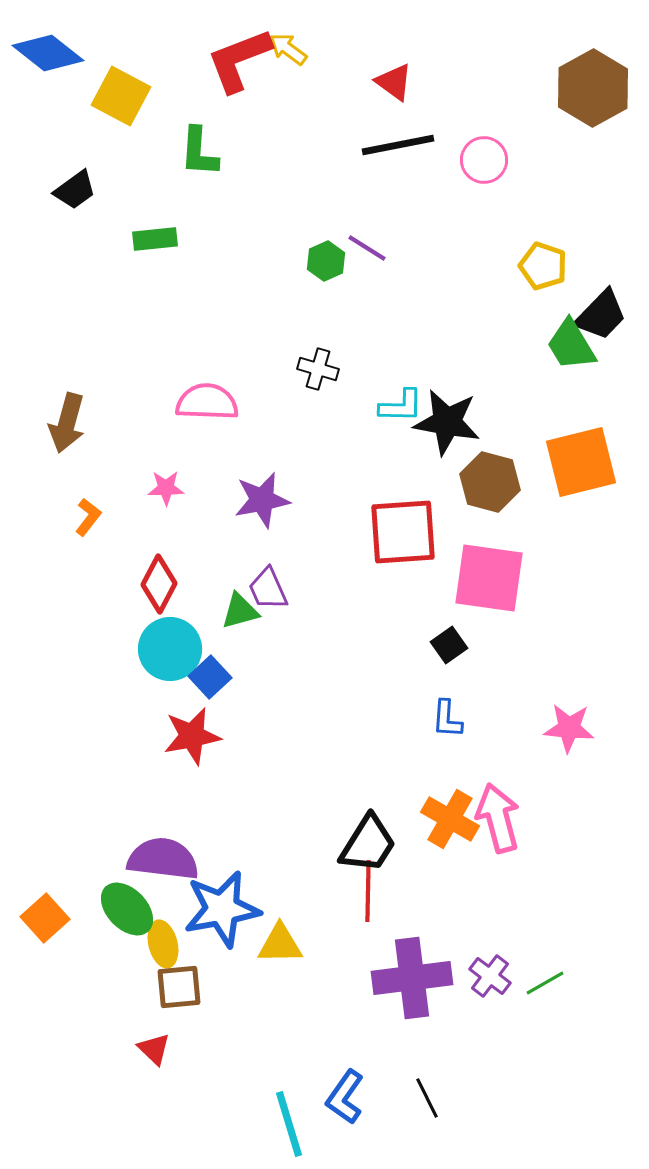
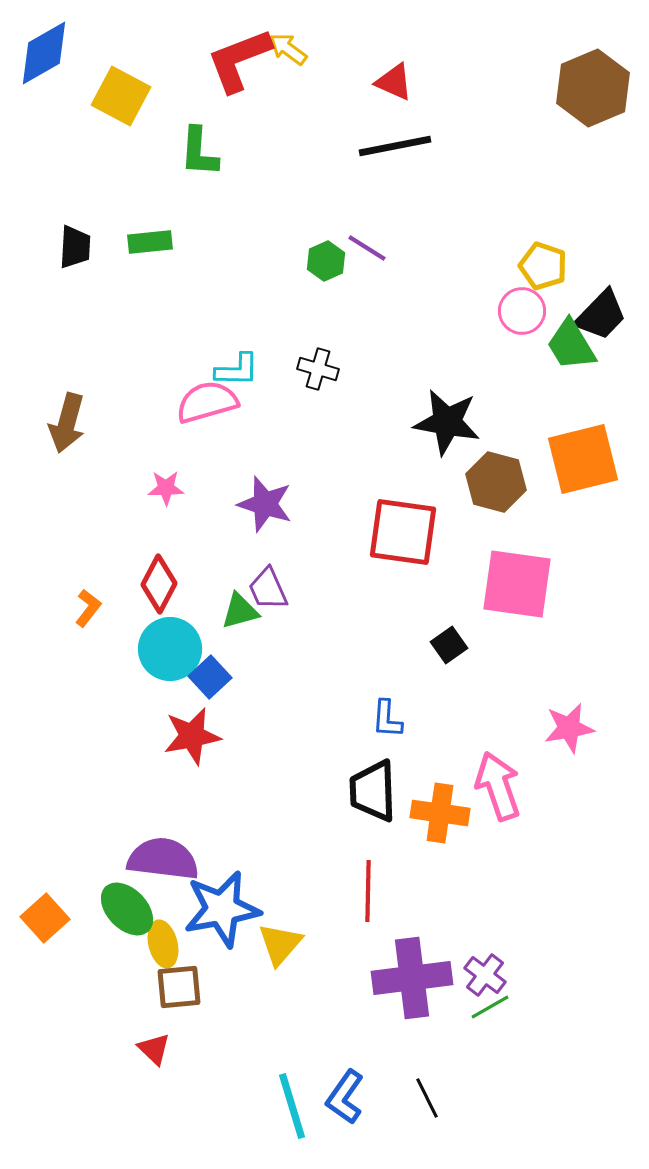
blue diamond at (48, 53): moved 4 px left; rotated 68 degrees counterclockwise
red triangle at (394, 82): rotated 12 degrees counterclockwise
brown hexagon at (593, 88): rotated 6 degrees clockwise
black line at (398, 145): moved 3 px left, 1 px down
pink circle at (484, 160): moved 38 px right, 151 px down
black trapezoid at (75, 190): moved 57 px down; rotated 51 degrees counterclockwise
green rectangle at (155, 239): moved 5 px left, 3 px down
pink semicircle at (207, 402): rotated 18 degrees counterclockwise
cyan L-shape at (401, 406): moved 164 px left, 36 px up
orange square at (581, 462): moved 2 px right, 3 px up
brown hexagon at (490, 482): moved 6 px right
purple star at (262, 500): moved 3 px right, 4 px down; rotated 28 degrees clockwise
orange L-shape at (88, 517): moved 91 px down
red square at (403, 532): rotated 12 degrees clockwise
pink square at (489, 578): moved 28 px right, 6 px down
blue L-shape at (447, 719): moved 60 px left
pink star at (569, 728): rotated 15 degrees counterclockwise
pink arrow at (498, 818): moved 32 px up; rotated 4 degrees counterclockwise
orange cross at (450, 819): moved 10 px left, 6 px up; rotated 22 degrees counterclockwise
black trapezoid at (368, 844): moved 5 px right, 53 px up; rotated 146 degrees clockwise
yellow triangle at (280, 944): rotated 48 degrees counterclockwise
purple cross at (490, 976): moved 5 px left, 1 px up
green line at (545, 983): moved 55 px left, 24 px down
cyan line at (289, 1124): moved 3 px right, 18 px up
